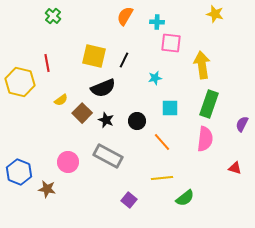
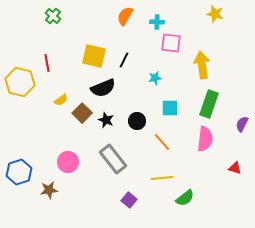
gray rectangle: moved 5 px right, 3 px down; rotated 24 degrees clockwise
blue hexagon: rotated 20 degrees clockwise
brown star: moved 2 px right, 1 px down; rotated 18 degrees counterclockwise
